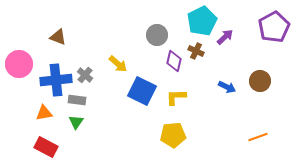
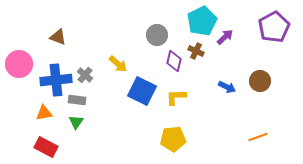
yellow pentagon: moved 4 px down
